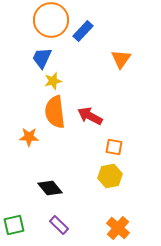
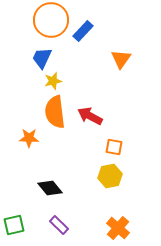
orange star: moved 1 px down
